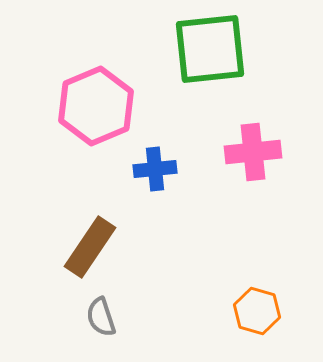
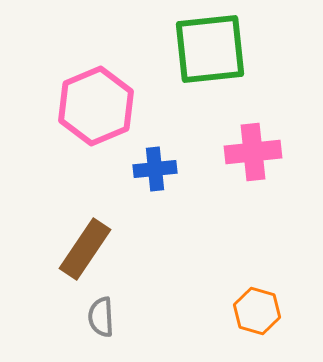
brown rectangle: moved 5 px left, 2 px down
gray semicircle: rotated 15 degrees clockwise
